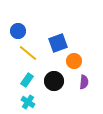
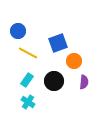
yellow line: rotated 12 degrees counterclockwise
